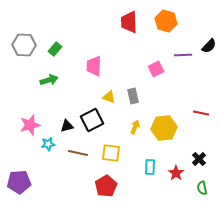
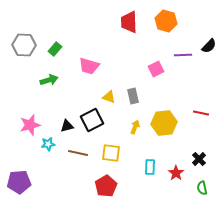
pink trapezoid: moved 5 px left; rotated 75 degrees counterclockwise
yellow hexagon: moved 5 px up
